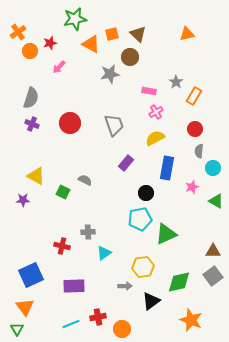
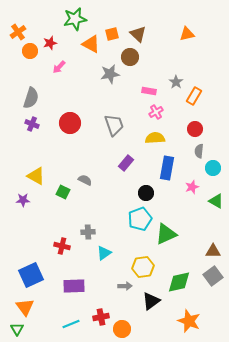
yellow semicircle at (155, 138): rotated 24 degrees clockwise
cyan pentagon at (140, 219): rotated 10 degrees counterclockwise
red cross at (98, 317): moved 3 px right
orange star at (191, 320): moved 2 px left, 1 px down
